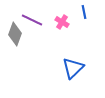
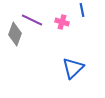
blue line: moved 2 px left, 2 px up
pink cross: rotated 16 degrees counterclockwise
